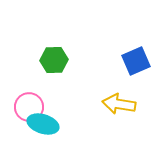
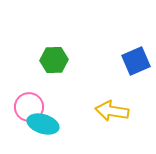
yellow arrow: moved 7 px left, 7 px down
